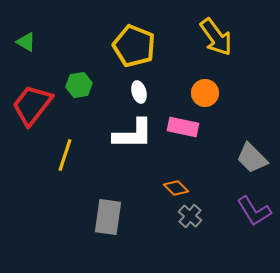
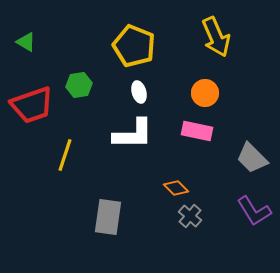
yellow arrow: rotated 12 degrees clockwise
red trapezoid: rotated 147 degrees counterclockwise
pink rectangle: moved 14 px right, 4 px down
